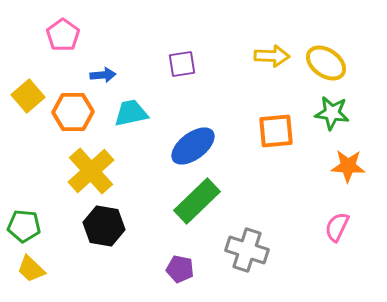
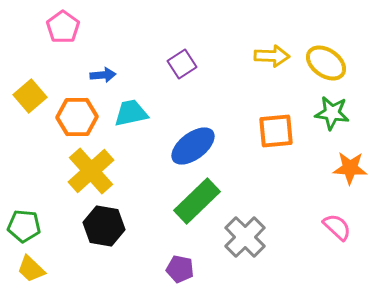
pink pentagon: moved 8 px up
purple square: rotated 24 degrees counterclockwise
yellow square: moved 2 px right
orange hexagon: moved 4 px right, 5 px down
orange star: moved 2 px right, 2 px down
pink semicircle: rotated 108 degrees clockwise
gray cross: moved 2 px left, 13 px up; rotated 27 degrees clockwise
